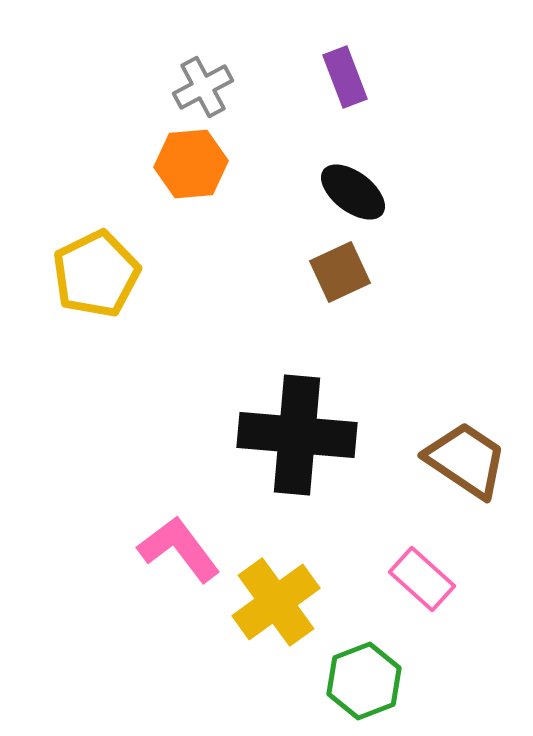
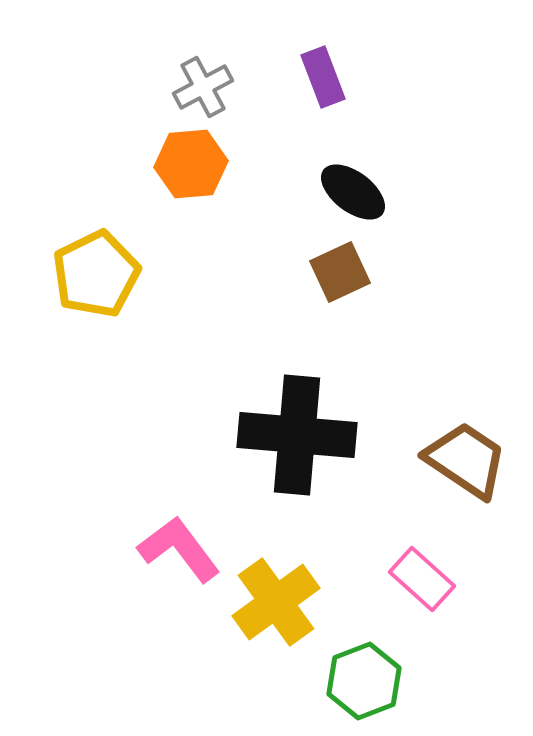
purple rectangle: moved 22 px left
